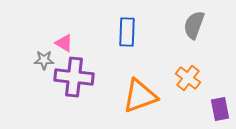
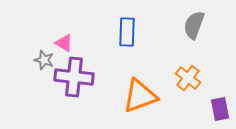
gray star: rotated 18 degrees clockwise
